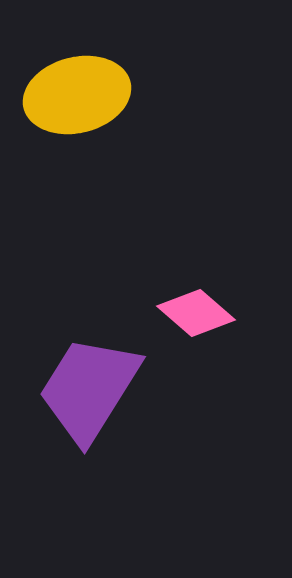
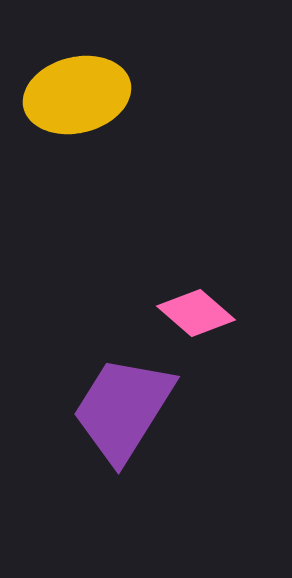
purple trapezoid: moved 34 px right, 20 px down
